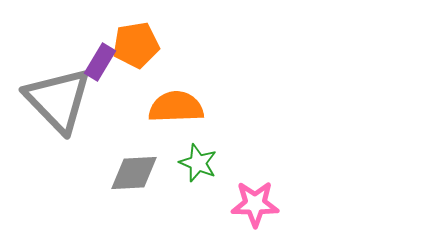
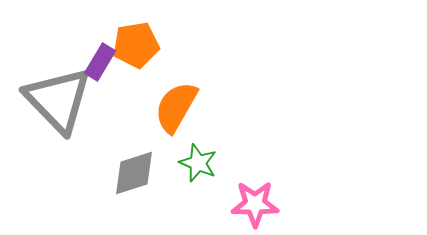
orange semicircle: rotated 58 degrees counterclockwise
gray diamond: rotated 15 degrees counterclockwise
